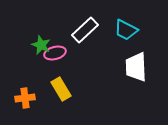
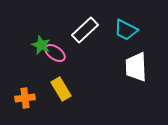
pink ellipse: rotated 50 degrees clockwise
